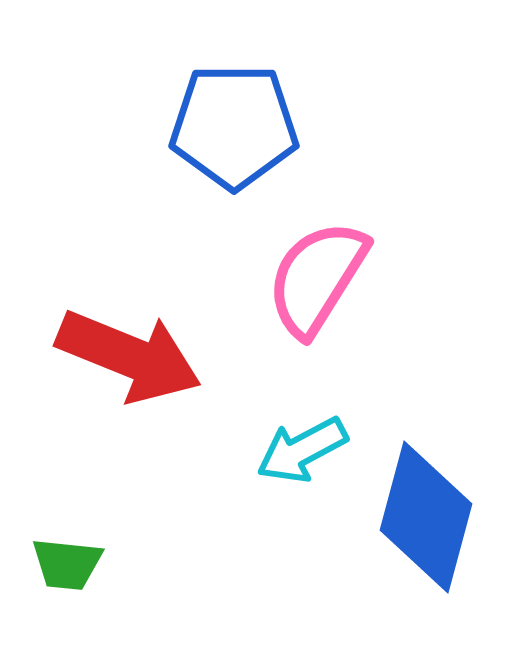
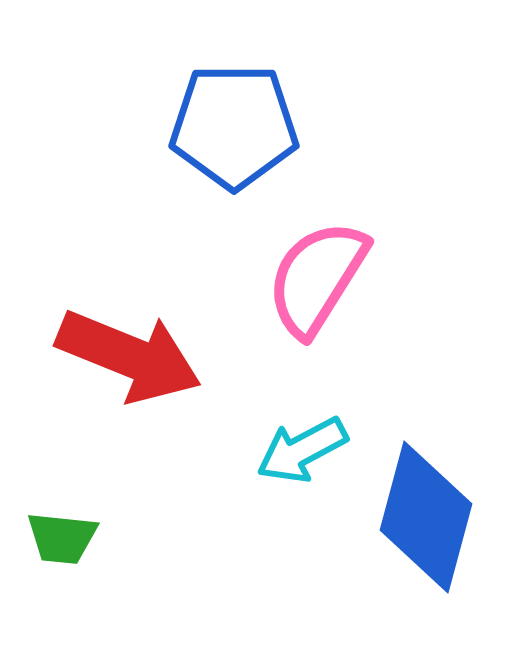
green trapezoid: moved 5 px left, 26 px up
